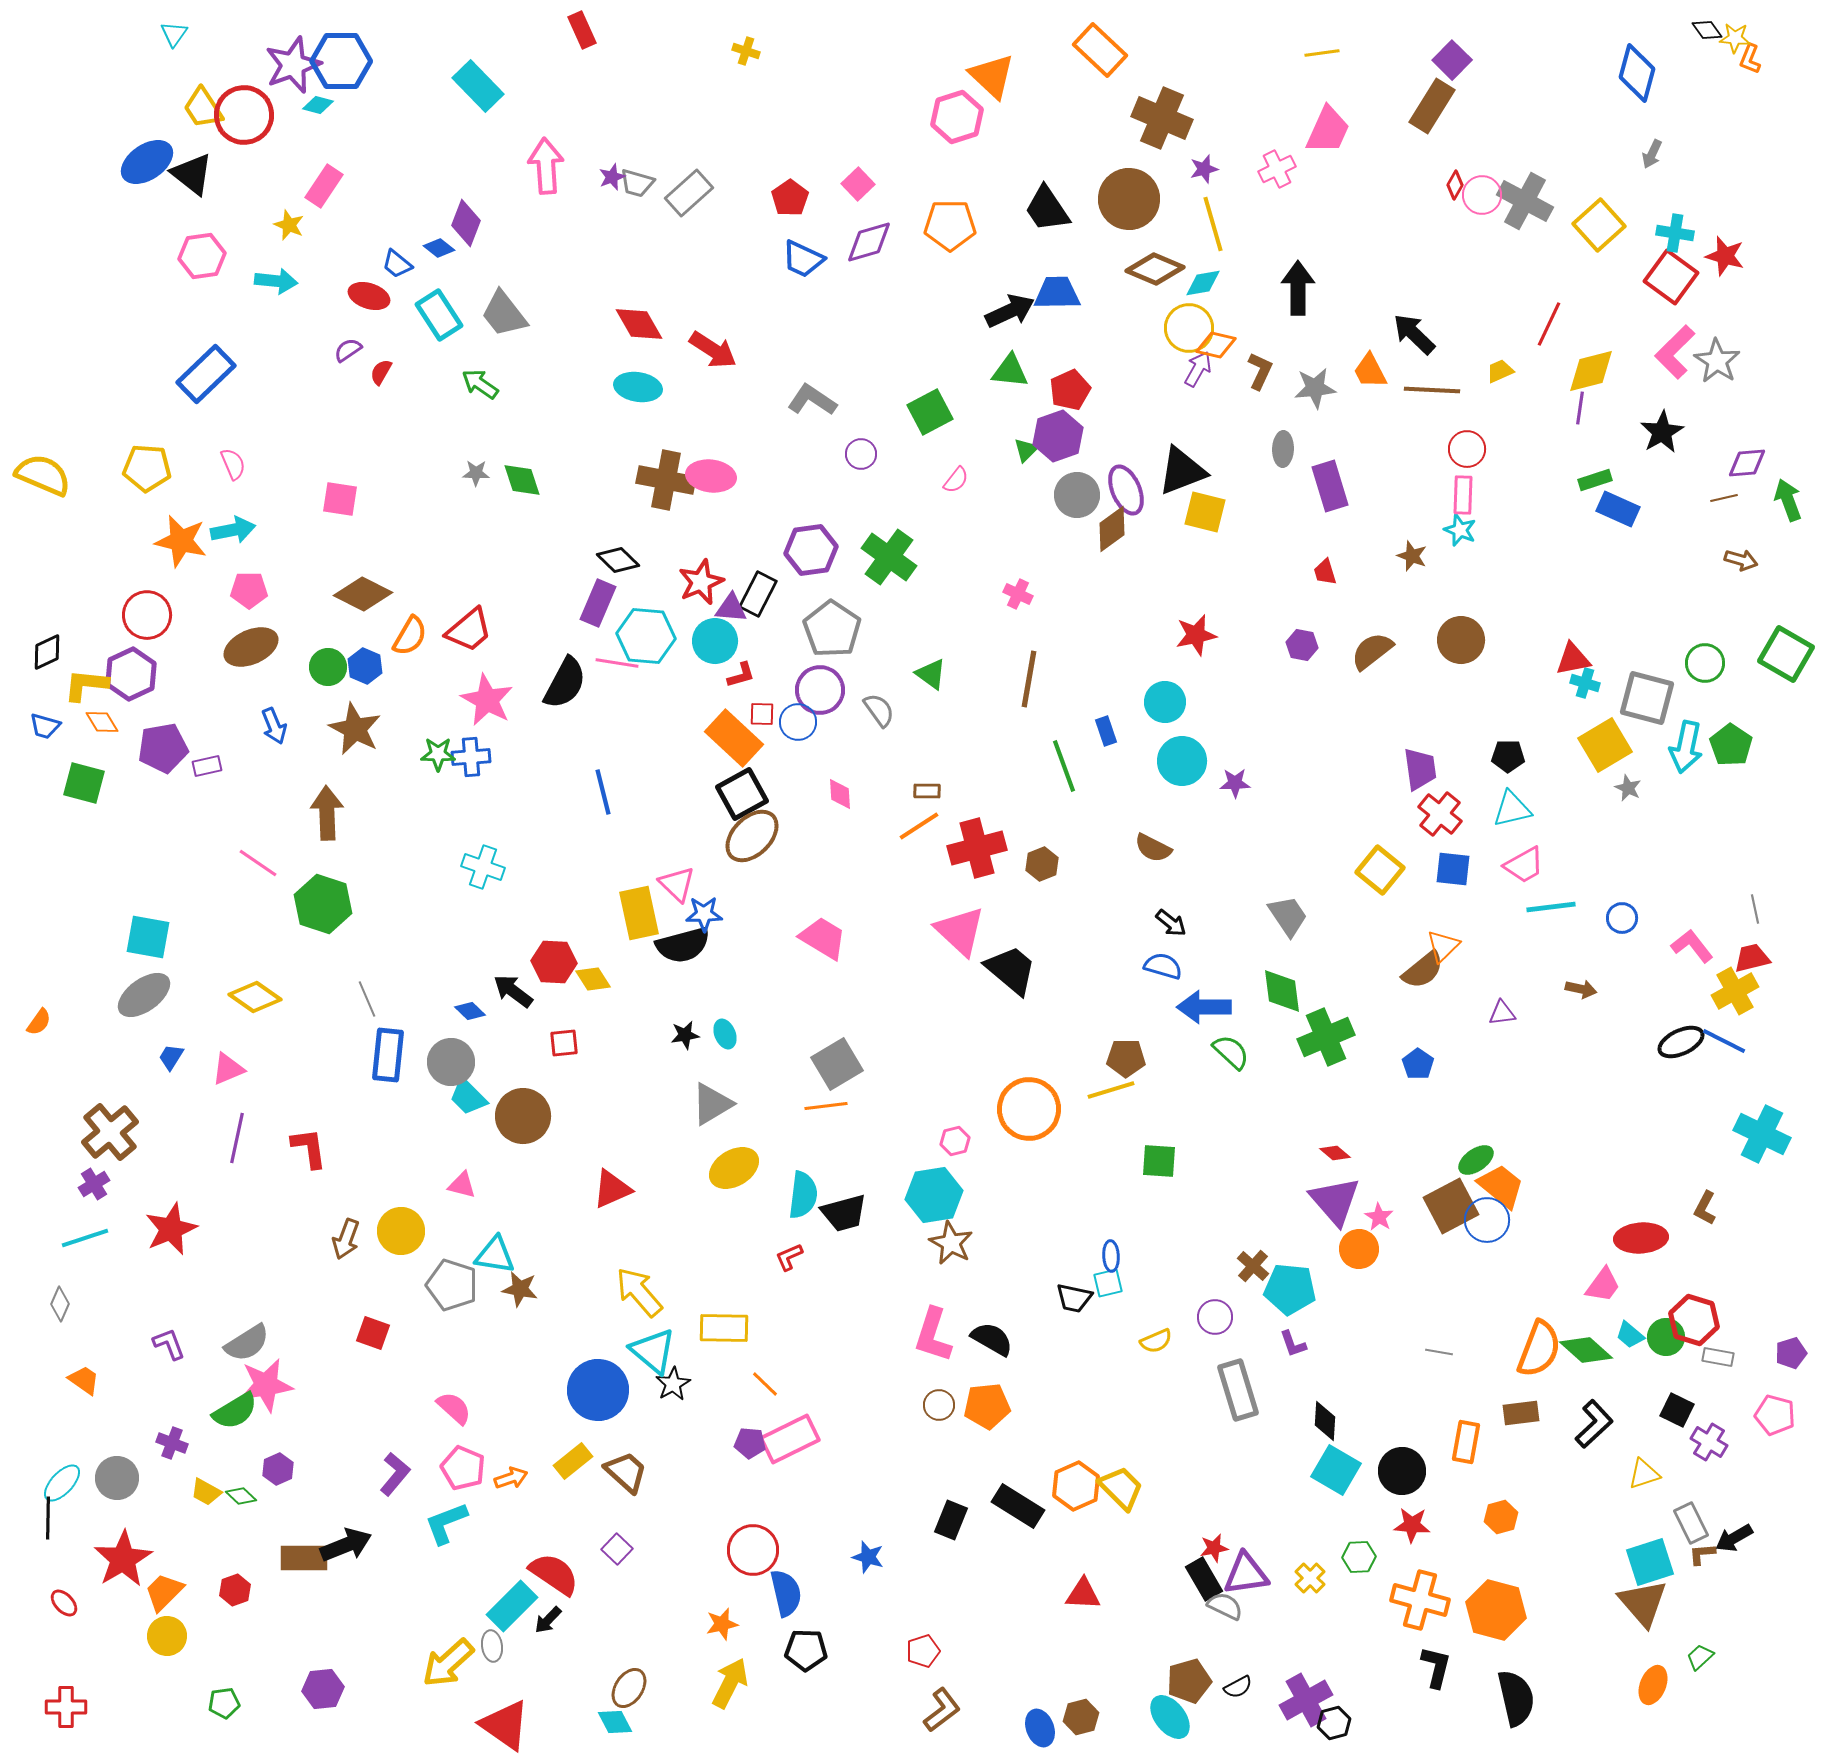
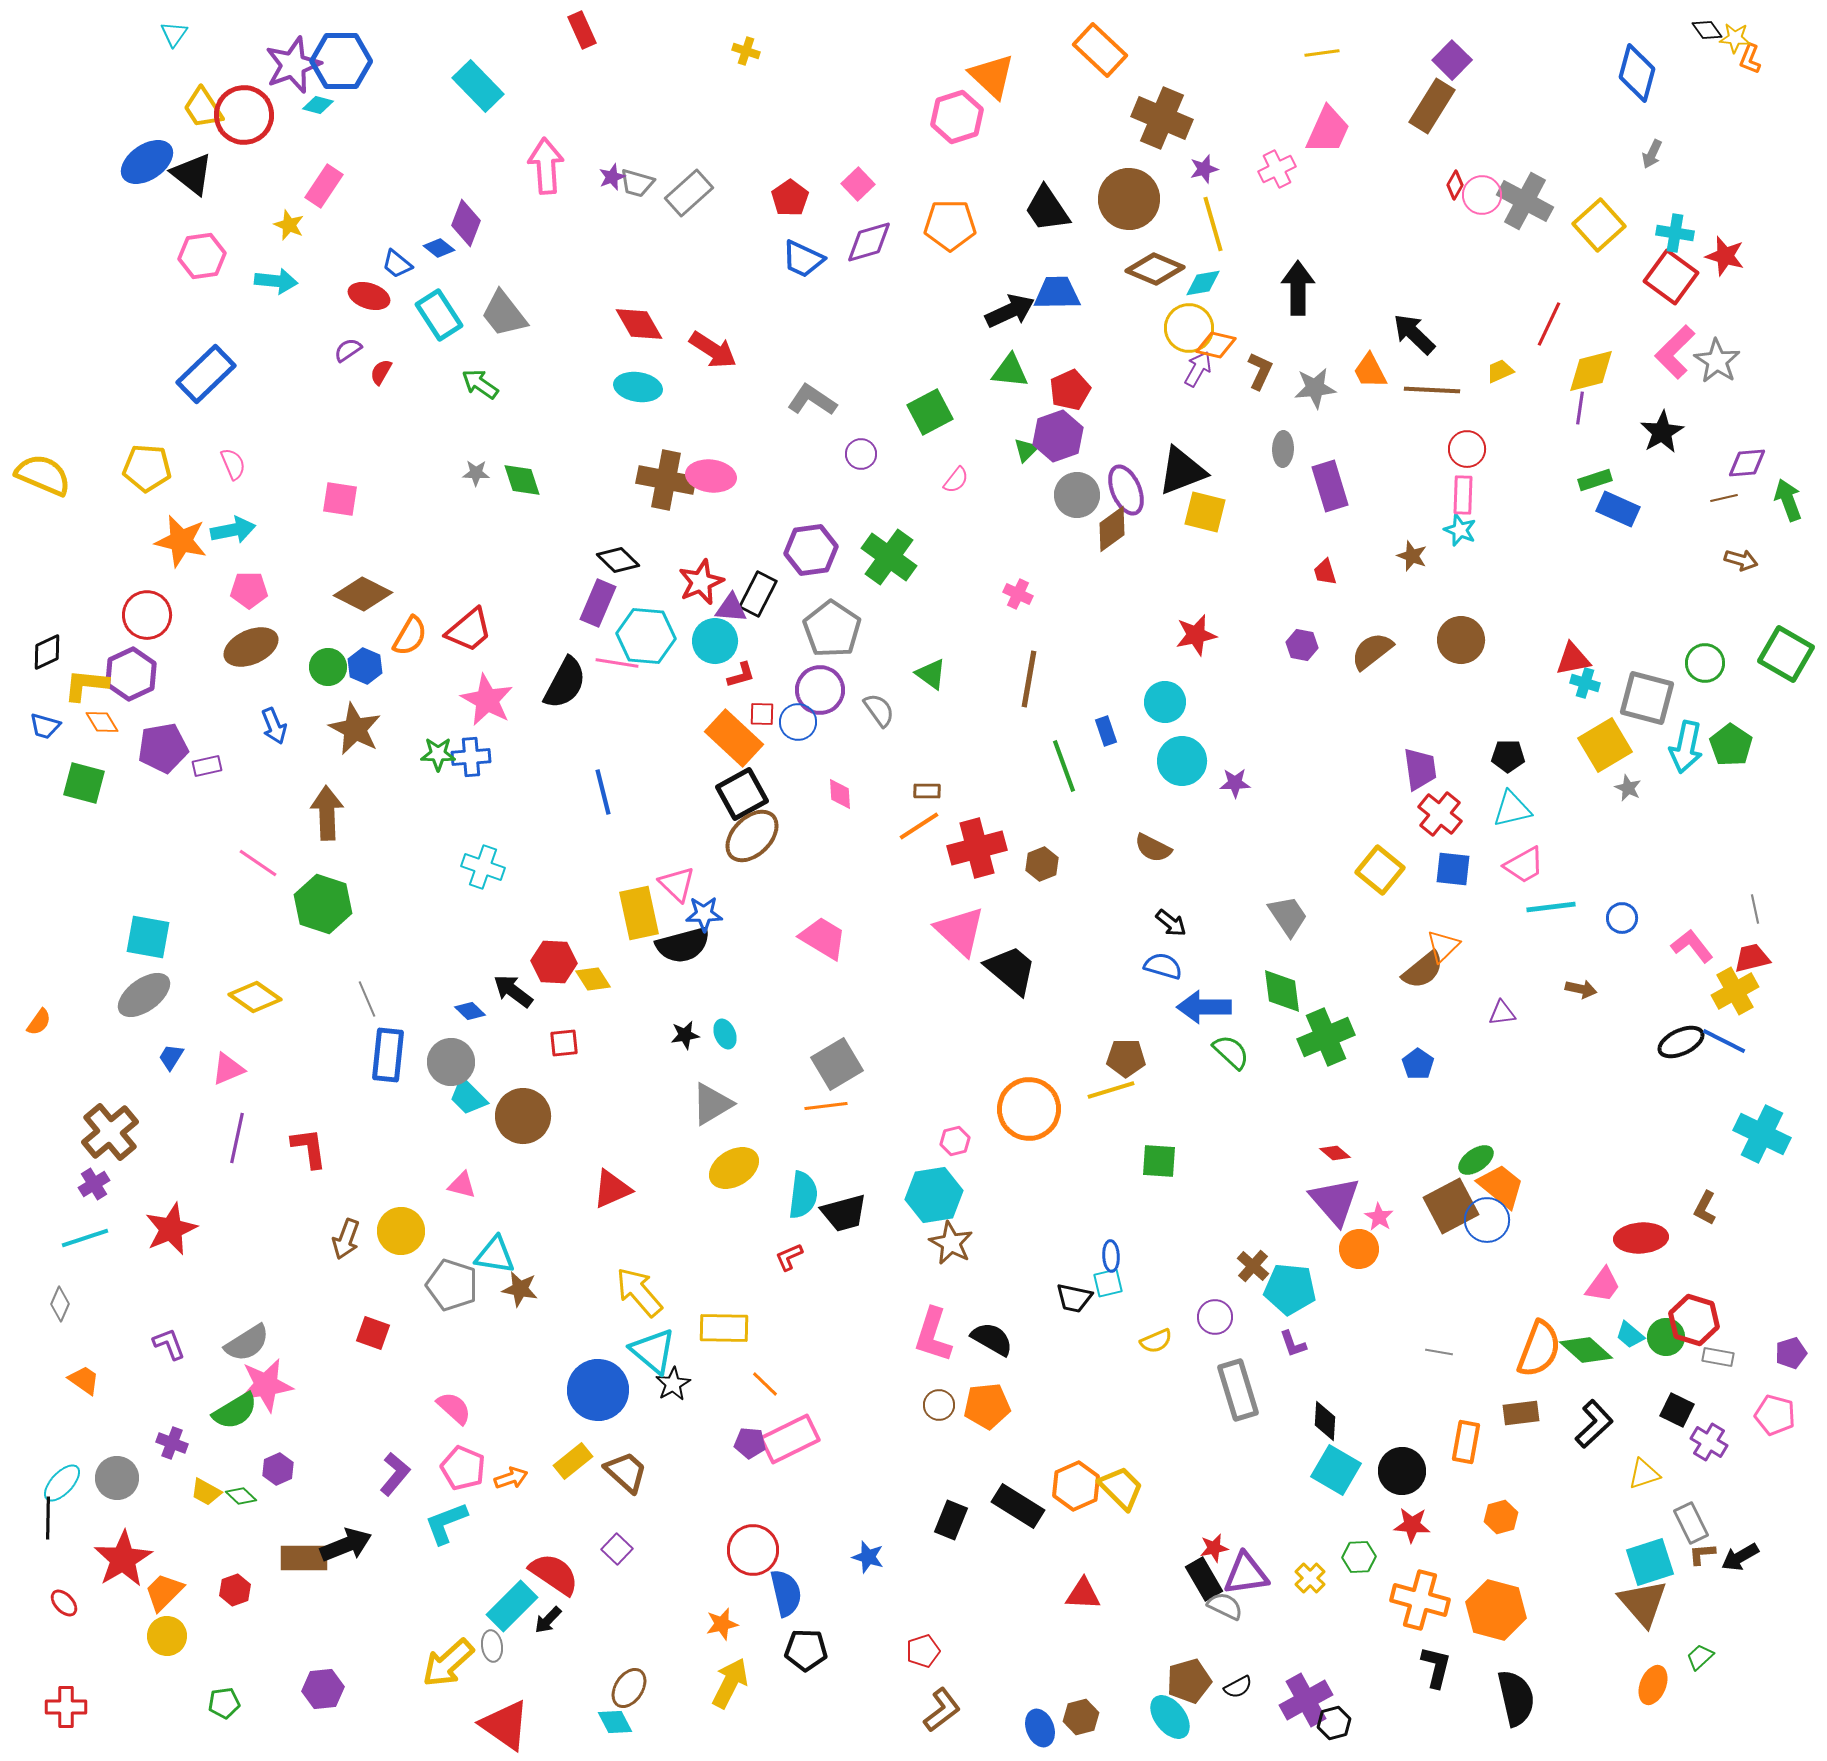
black arrow at (1734, 1538): moved 6 px right, 19 px down
